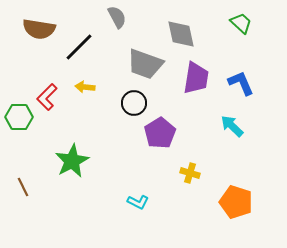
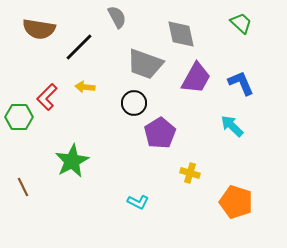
purple trapezoid: rotated 20 degrees clockwise
